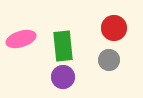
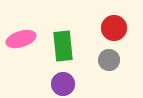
purple circle: moved 7 px down
